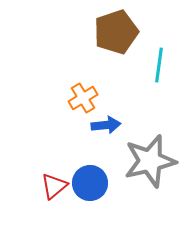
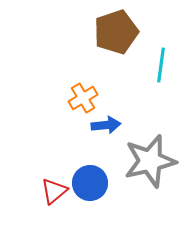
cyan line: moved 2 px right
red triangle: moved 5 px down
